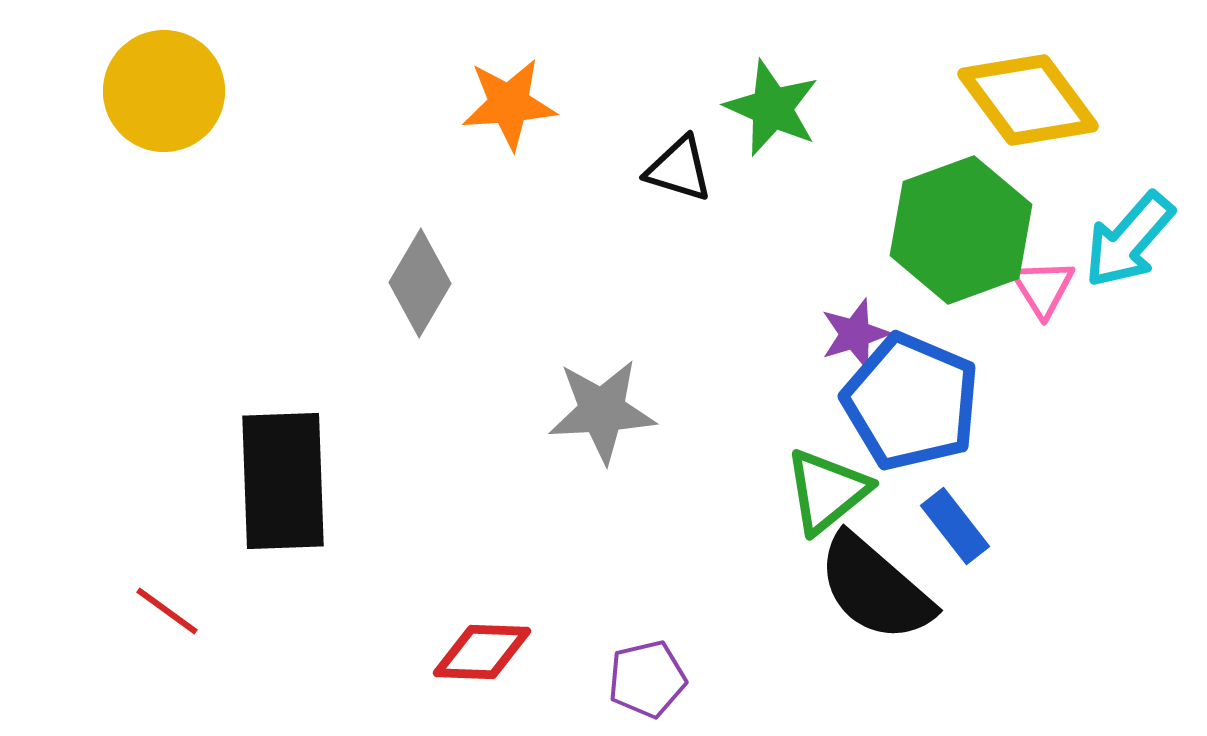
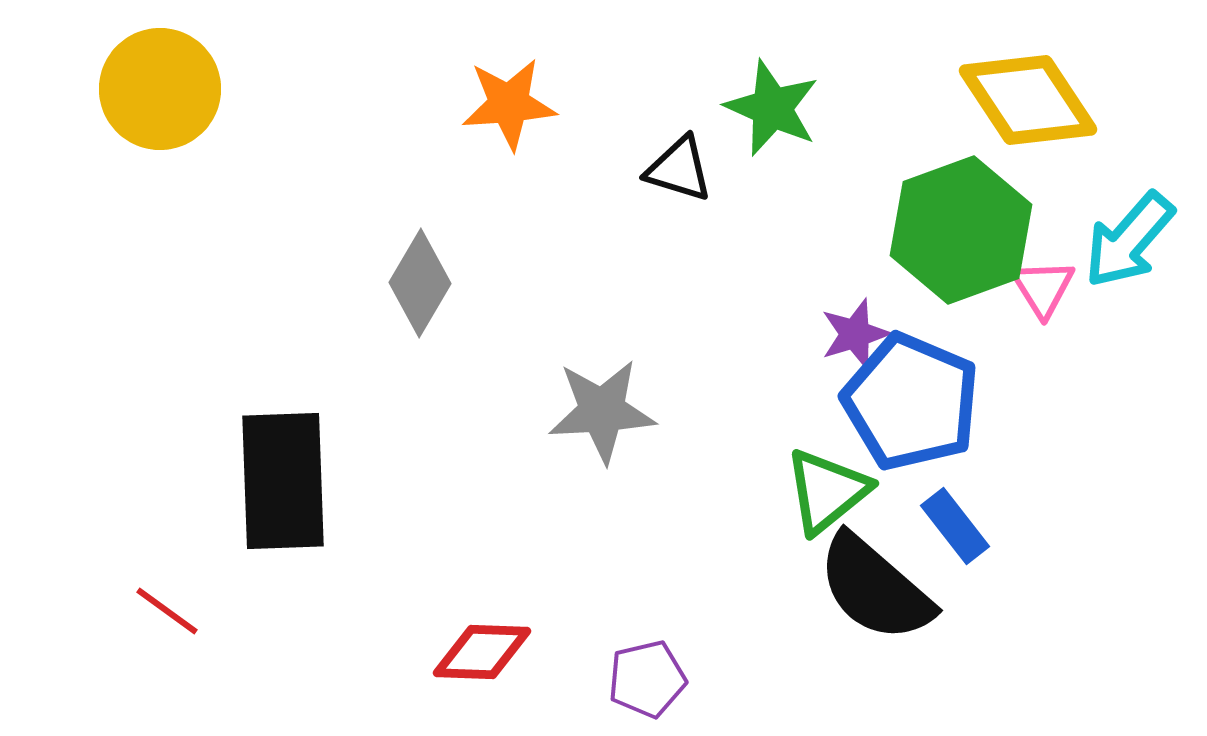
yellow circle: moved 4 px left, 2 px up
yellow diamond: rotated 3 degrees clockwise
